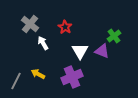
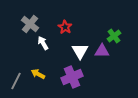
purple triangle: rotated 21 degrees counterclockwise
